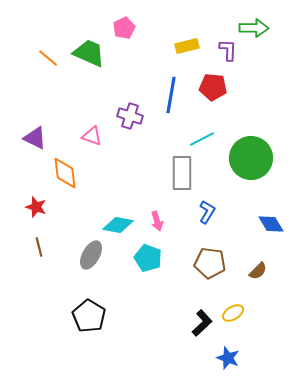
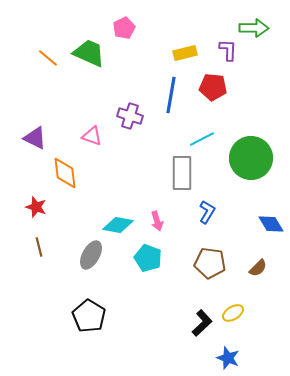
yellow rectangle: moved 2 px left, 7 px down
brown semicircle: moved 3 px up
